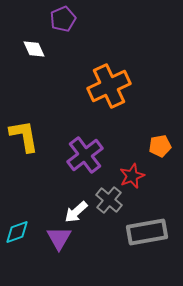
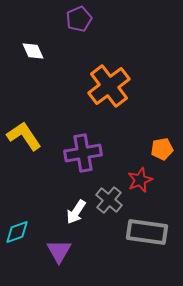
purple pentagon: moved 16 px right
white diamond: moved 1 px left, 2 px down
orange cross: rotated 12 degrees counterclockwise
yellow L-shape: rotated 24 degrees counterclockwise
orange pentagon: moved 2 px right, 3 px down
purple cross: moved 2 px left, 2 px up; rotated 27 degrees clockwise
red star: moved 8 px right, 4 px down
white arrow: rotated 15 degrees counterclockwise
gray rectangle: rotated 18 degrees clockwise
purple triangle: moved 13 px down
